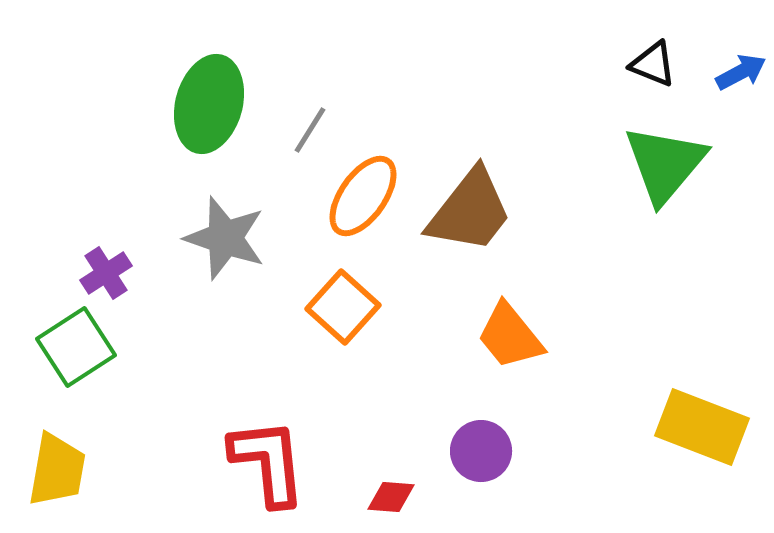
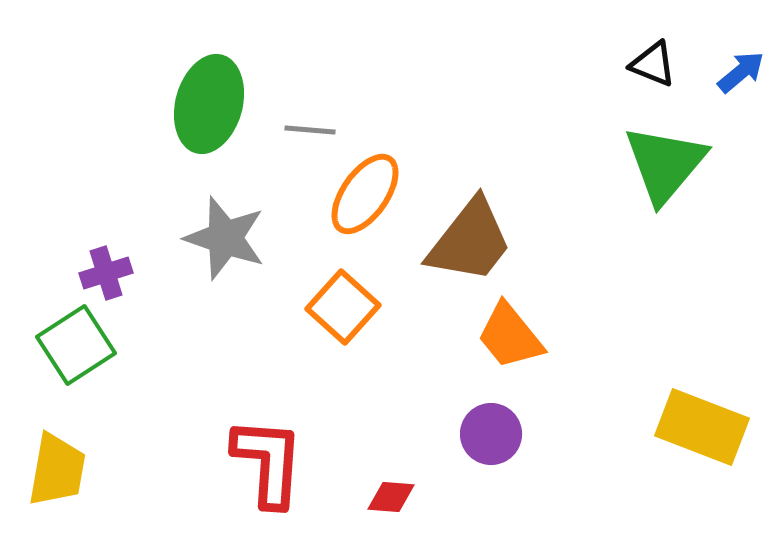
blue arrow: rotated 12 degrees counterclockwise
gray line: rotated 63 degrees clockwise
orange ellipse: moved 2 px right, 2 px up
brown trapezoid: moved 30 px down
purple cross: rotated 15 degrees clockwise
green square: moved 2 px up
purple circle: moved 10 px right, 17 px up
red L-shape: rotated 10 degrees clockwise
